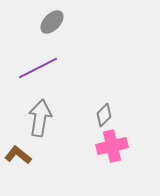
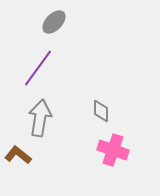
gray ellipse: moved 2 px right
purple line: rotated 27 degrees counterclockwise
gray diamond: moved 3 px left, 4 px up; rotated 45 degrees counterclockwise
pink cross: moved 1 px right, 4 px down; rotated 32 degrees clockwise
